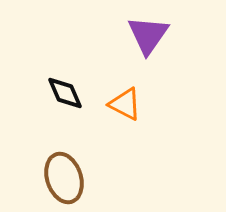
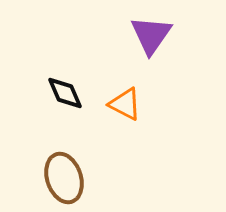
purple triangle: moved 3 px right
